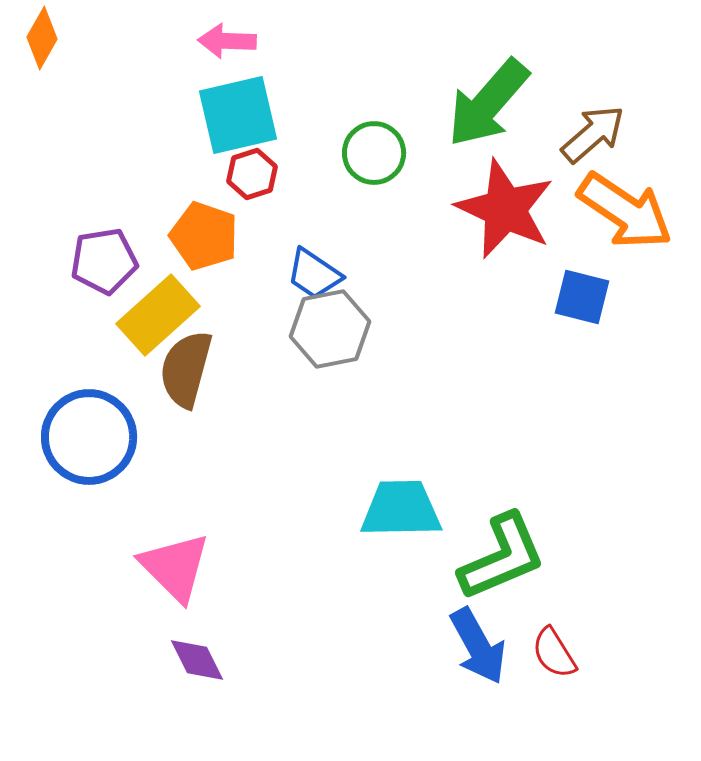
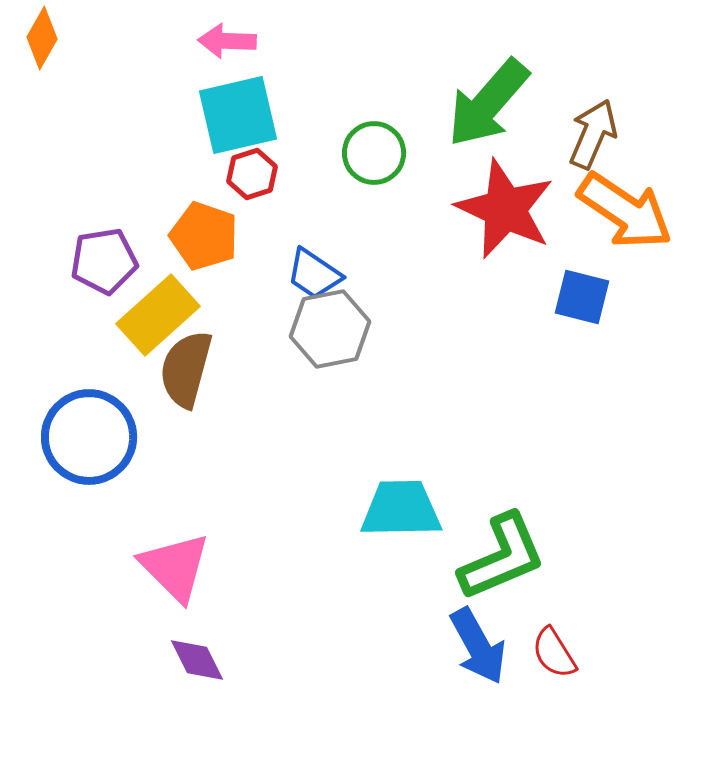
brown arrow: rotated 26 degrees counterclockwise
